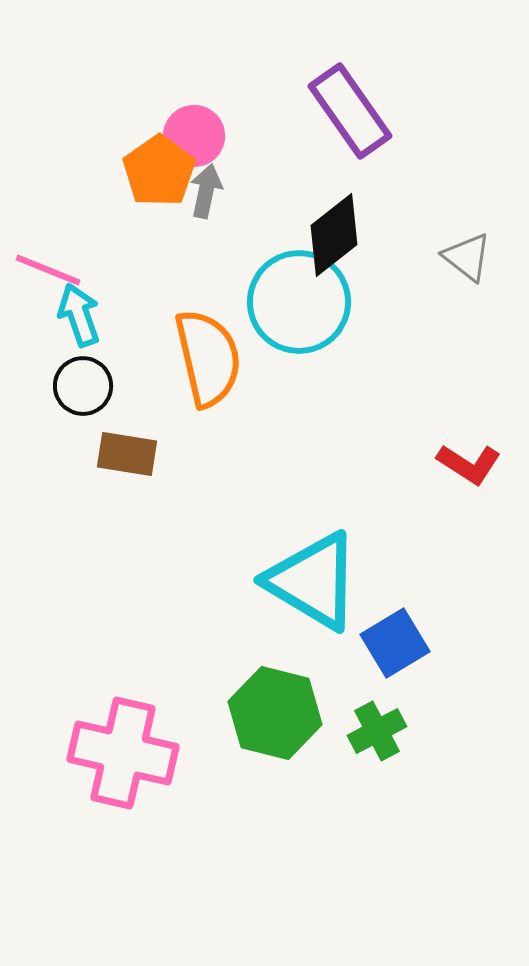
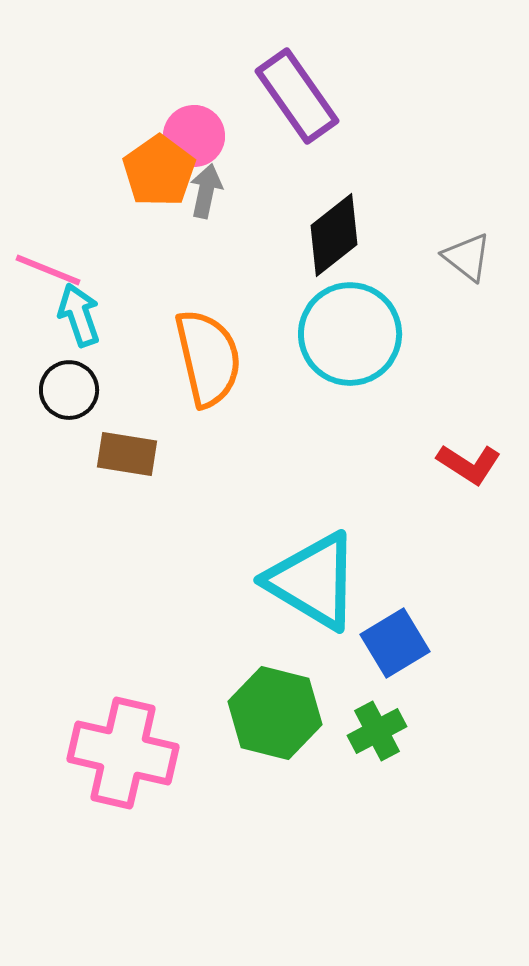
purple rectangle: moved 53 px left, 15 px up
cyan circle: moved 51 px right, 32 px down
black circle: moved 14 px left, 4 px down
